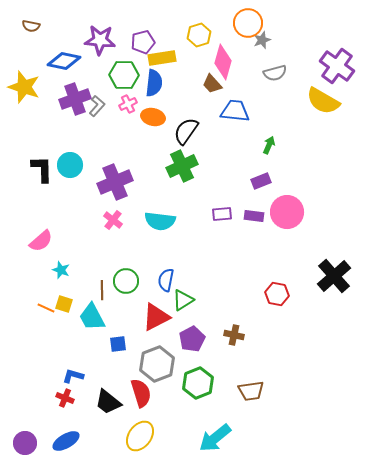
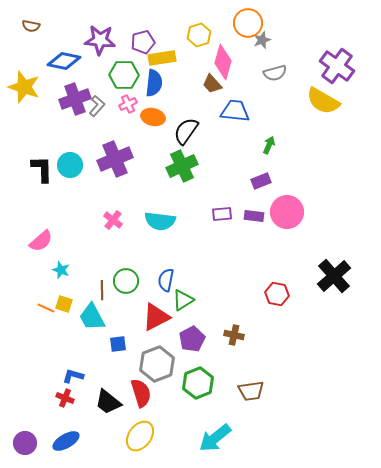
purple cross at (115, 182): moved 23 px up
